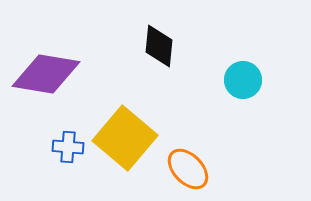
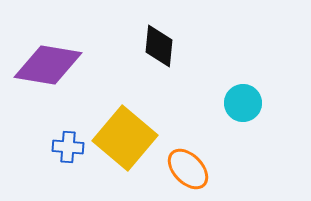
purple diamond: moved 2 px right, 9 px up
cyan circle: moved 23 px down
